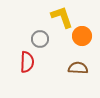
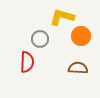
yellow L-shape: rotated 55 degrees counterclockwise
orange circle: moved 1 px left
